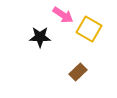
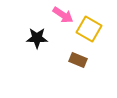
black star: moved 3 px left, 1 px down
brown rectangle: moved 12 px up; rotated 66 degrees clockwise
